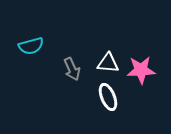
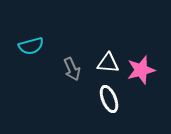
pink star: rotated 12 degrees counterclockwise
white ellipse: moved 1 px right, 2 px down
